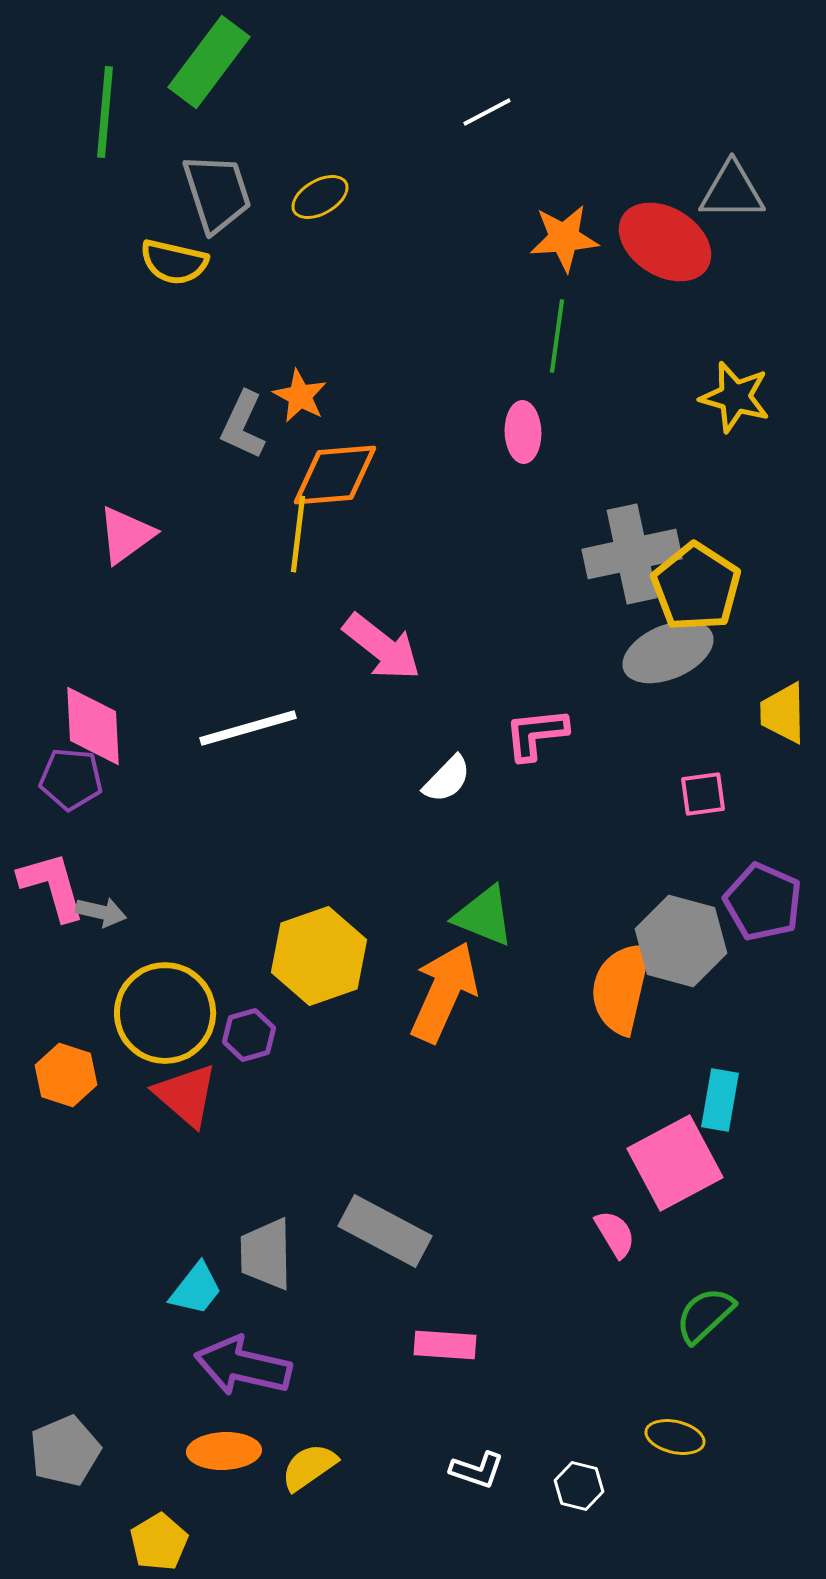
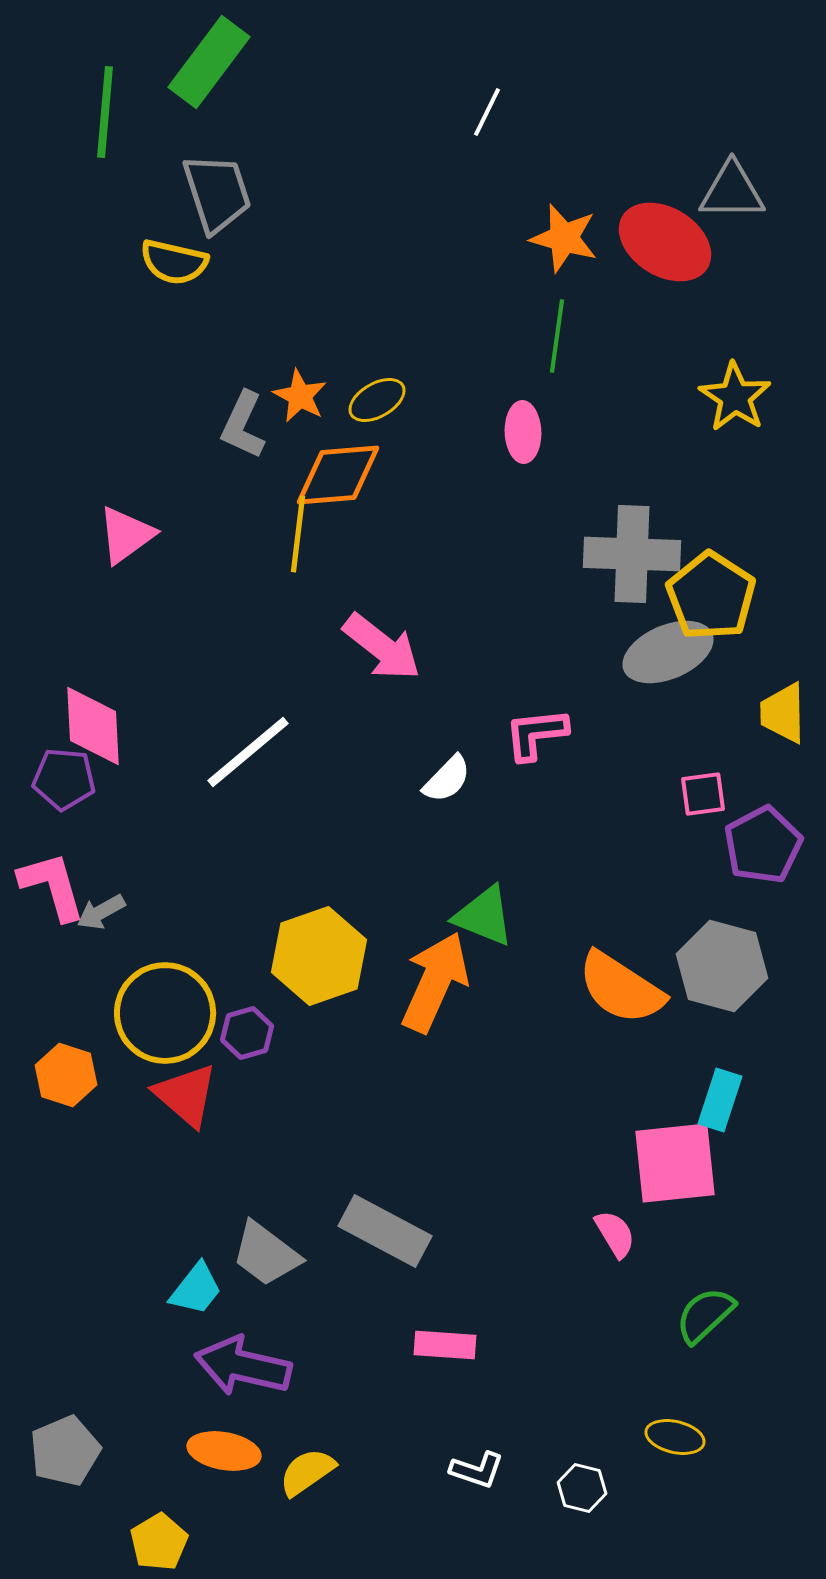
white line at (487, 112): rotated 36 degrees counterclockwise
yellow ellipse at (320, 197): moved 57 px right, 203 px down
orange star at (564, 238): rotated 20 degrees clockwise
yellow star at (735, 397): rotated 18 degrees clockwise
orange diamond at (335, 475): moved 3 px right
gray cross at (632, 554): rotated 14 degrees clockwise
yellow pentagon at (696, 587): moved 15 px right, 9 px down
white line at (248, 728): moved 24 px down; rotated 24 degrees counterclockwise
purple pentagon at (71, 779): moved 7 px left
purple pentagon at (763, 902): moved 57 px up; rotated 20 degrees clockwise
gray arrow at (101, 912): rotated 138 degrees clockwise
gray hexagon at (681, 941): moved 41 px right, 25 px down
orange semicircle at (621, 988): rotated 70 degrees counterclockwise
orange arrow at (444, 992): moved 9 px left, 10 px up
purple hexagon at (249, 1035): moved 2 px left, 2 px up
cyan rectangle at (720, 1100): rotated 8 degrees clockwise
pink square at (675, 1163): rotated 22 degrees clockwise
gray trapezoid at (266, 1254): rotated 52 degrees counterclockwise
orange ellipse at (224, 1451): rotated 12 degrees clockwise
yellow semicircle at (309, 1467): moved 2 px left, 5 px down
white hexagon at (579, 1486): moved 3 px right, 2 px down
